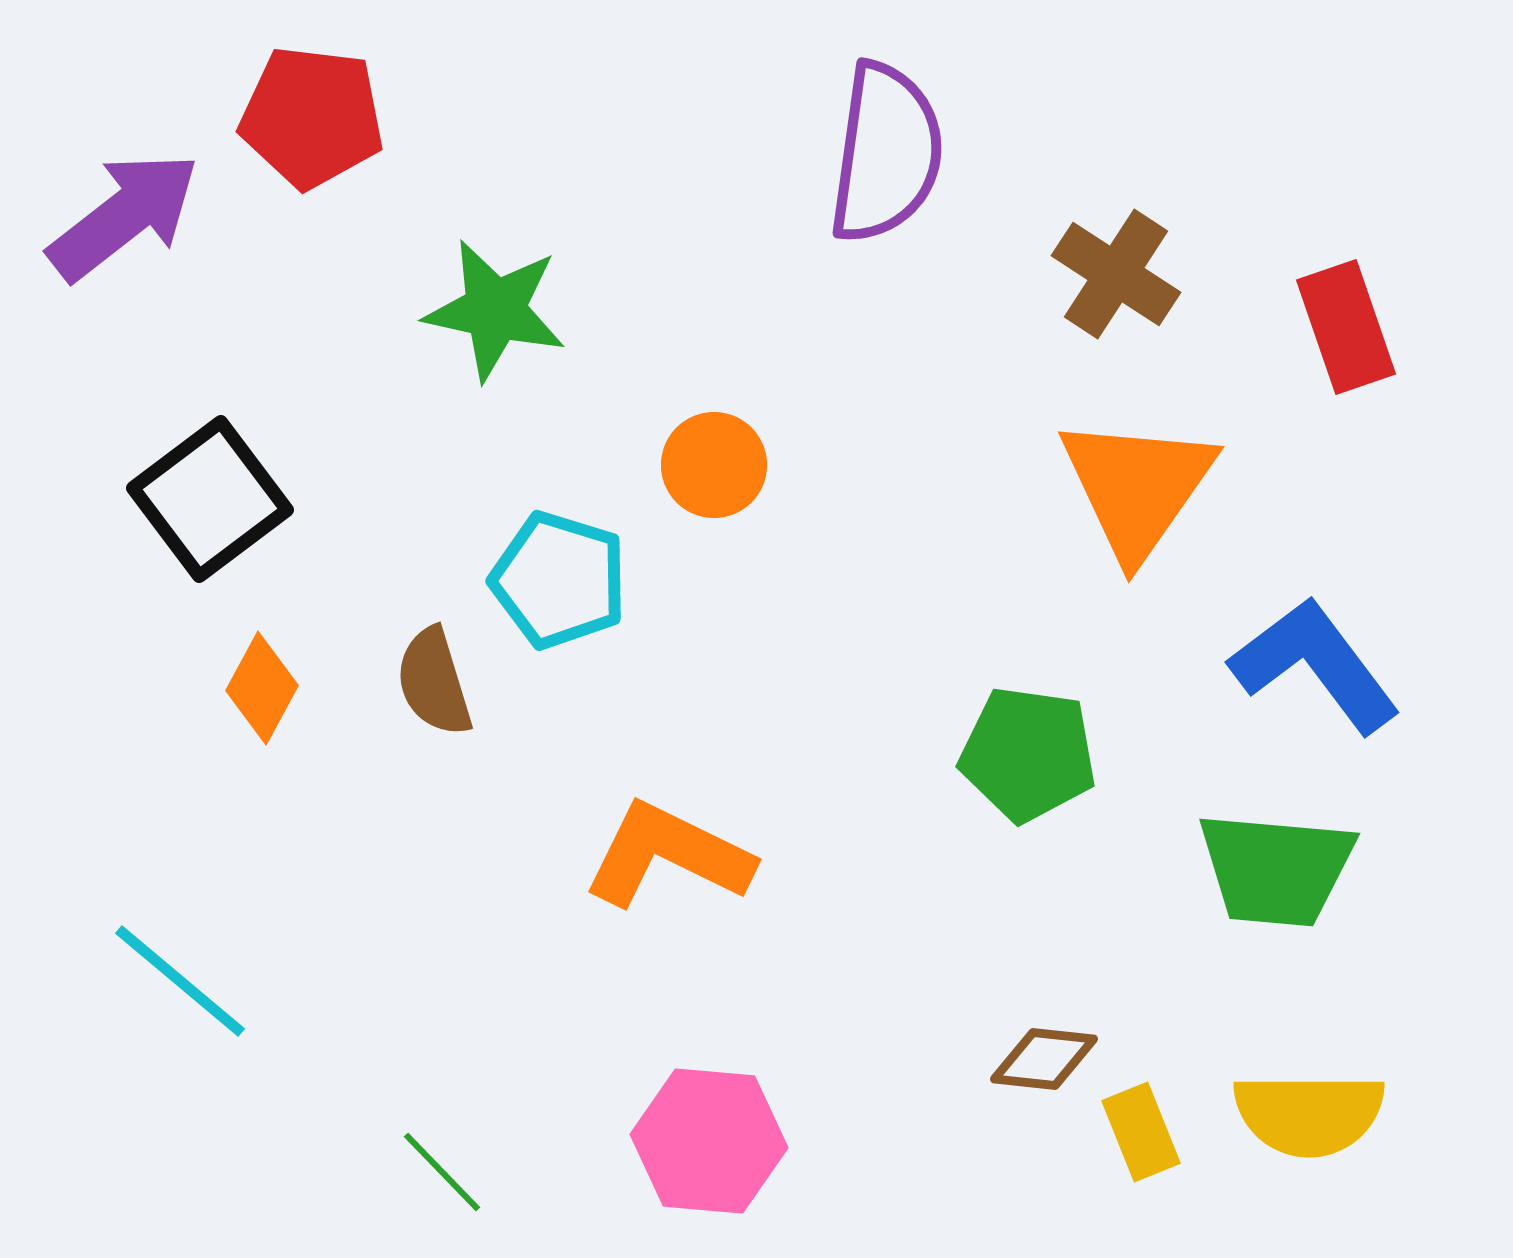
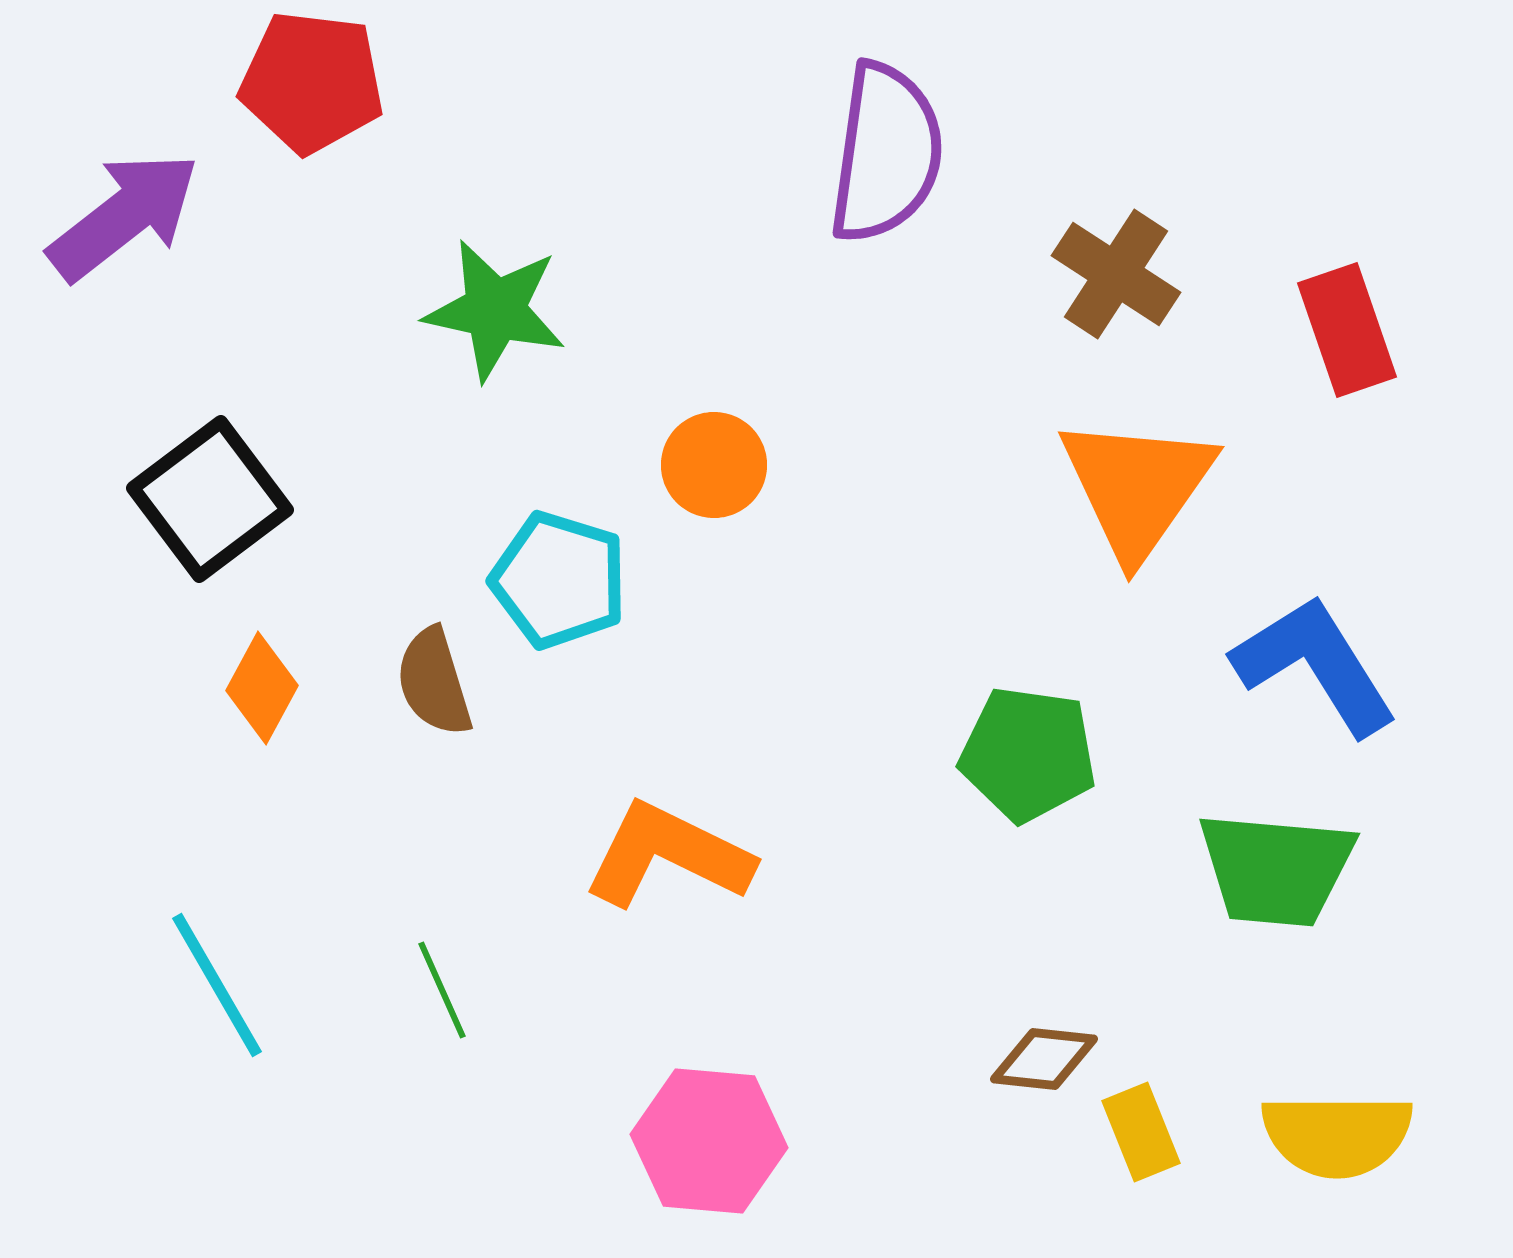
red pentagon: moved 35 px up
red rectangle: moved 1 px right, 3 px down
blue L-shape: rotated 5 degrees clockwise
cyan line: moved 37 px right, 4 px down; rotated 20 degrees clockwise
yellow semicircle: moved 28 px right, 21 px down
green line: moved 182 px up; rotated 20 degrees clockwise
